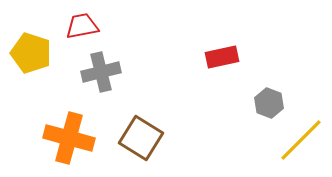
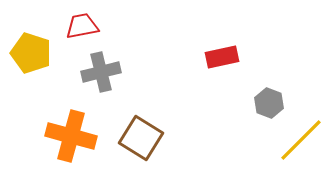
orange cross: moved 2 px right, 2 px up
